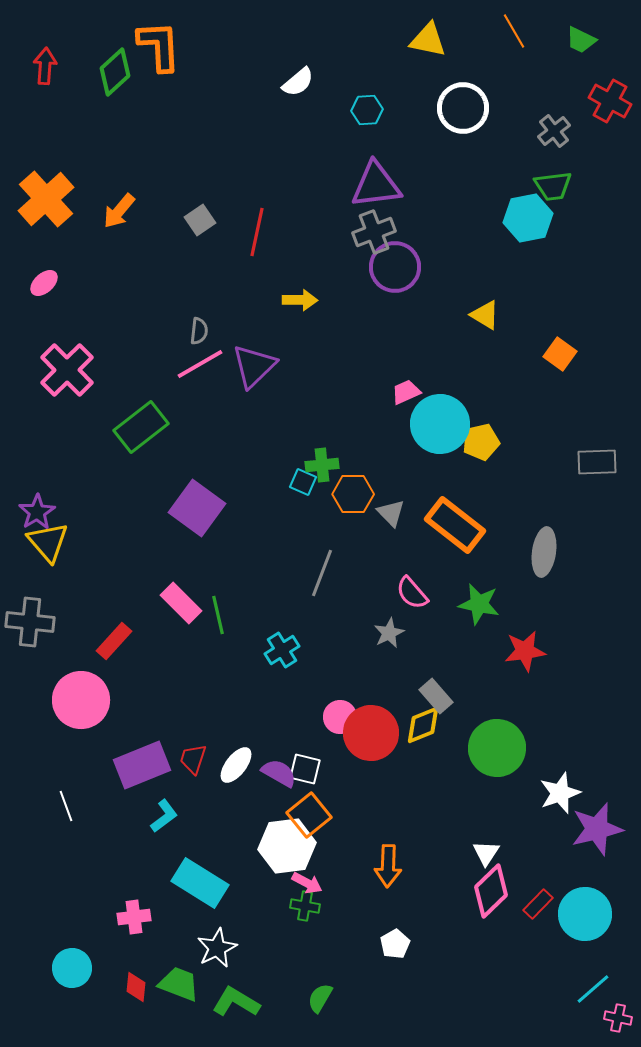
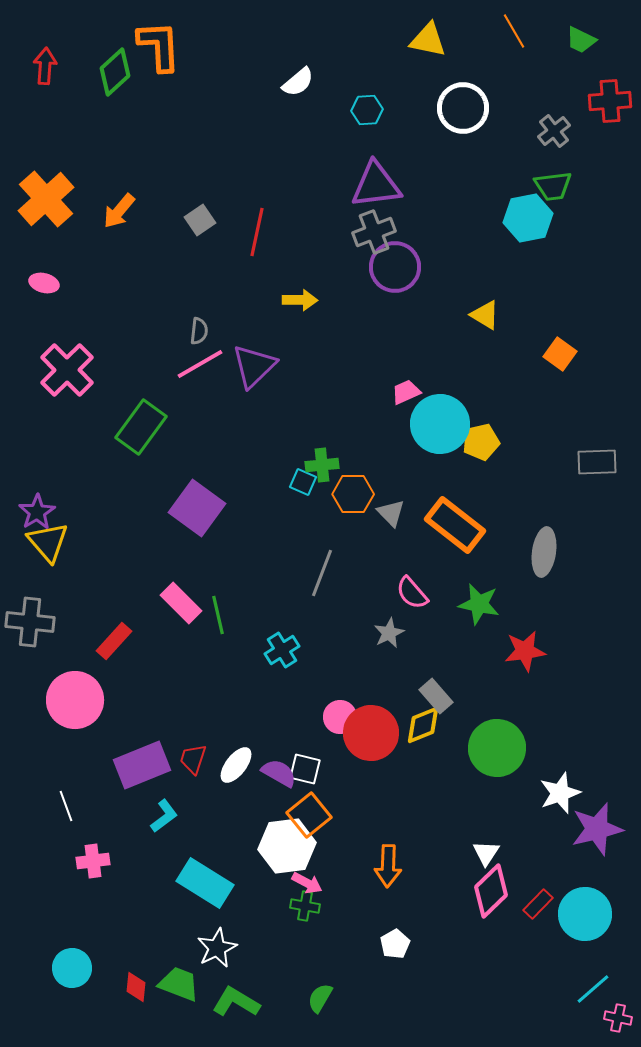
red cross at (610, 101): rotated 33 degrees counterclockwise
pink ellipse at (44, 283): rotated 56 degrees clockwise
green rectangle at (141, 427): rotated 16 degrees counterclockwise
pink circle at (81, 700): moved 6 px left
cyan rectangle at (200, 883): moved 5 px right
pink cross at (134, 917): moved 41 px left, 56 px up
